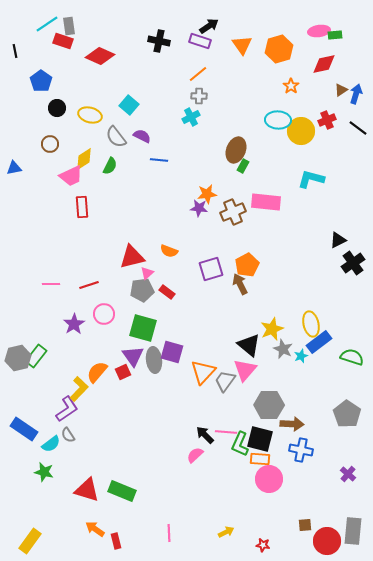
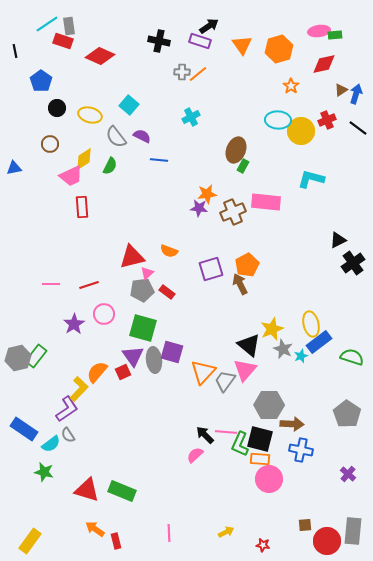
gray cross at (199, 96): moved 17 px left, 24 px up
